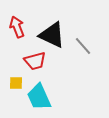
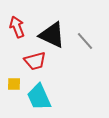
gray line: moved 2 px right, 5 px up
yellow square: moved 2 px left, 1 px down
